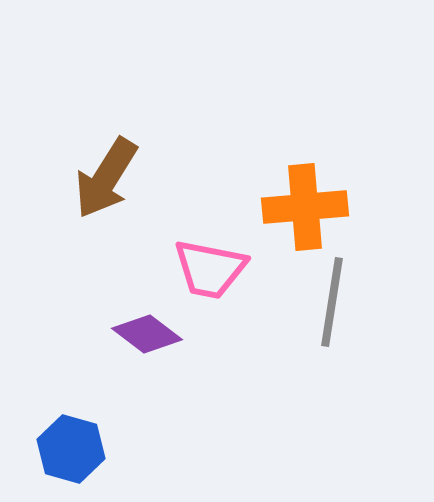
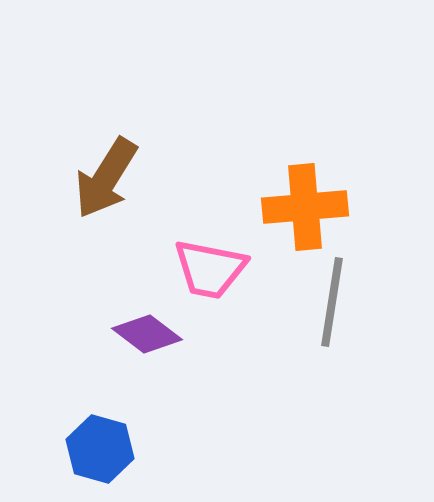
blue hexagon: moved 29 px right
